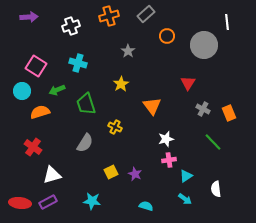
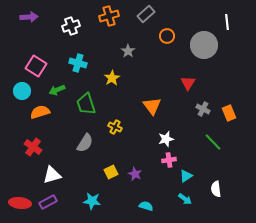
yellow star: moved 9 px left, 6 px up
